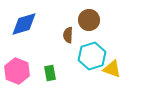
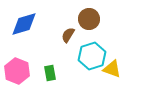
brown circle: moved 1 px up
brown semicircle: rotated 28 degrees clockwise
